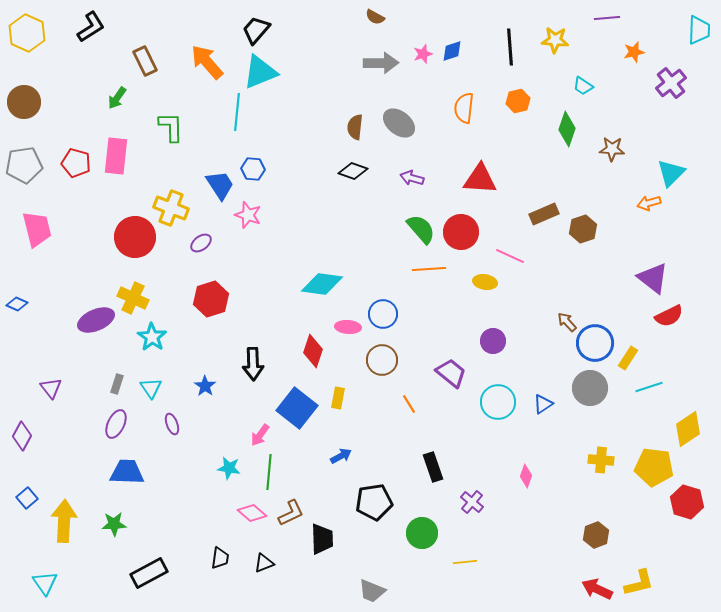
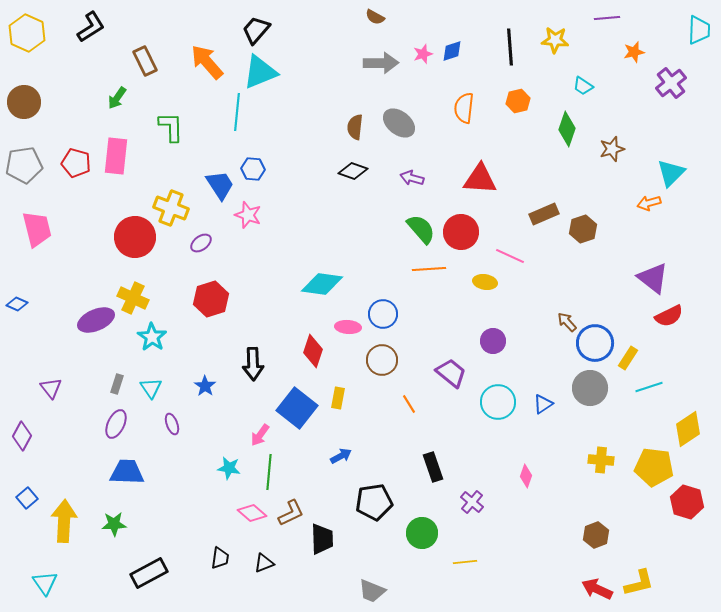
brown star at (612, 149): rotated 20 degrees counterclockwise
